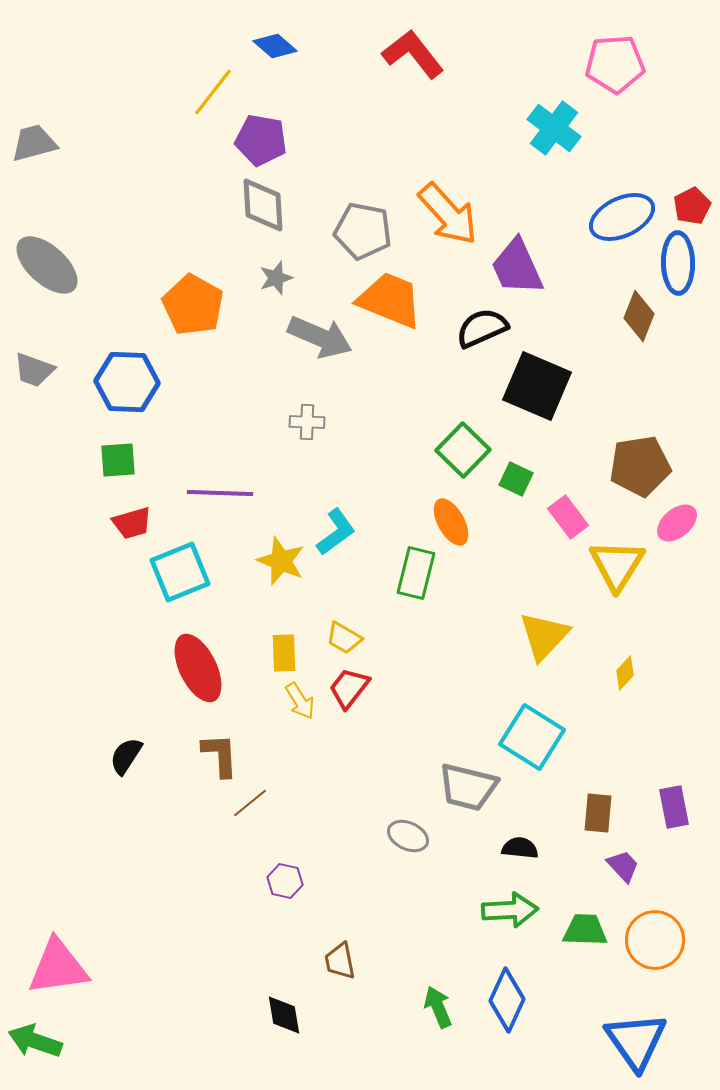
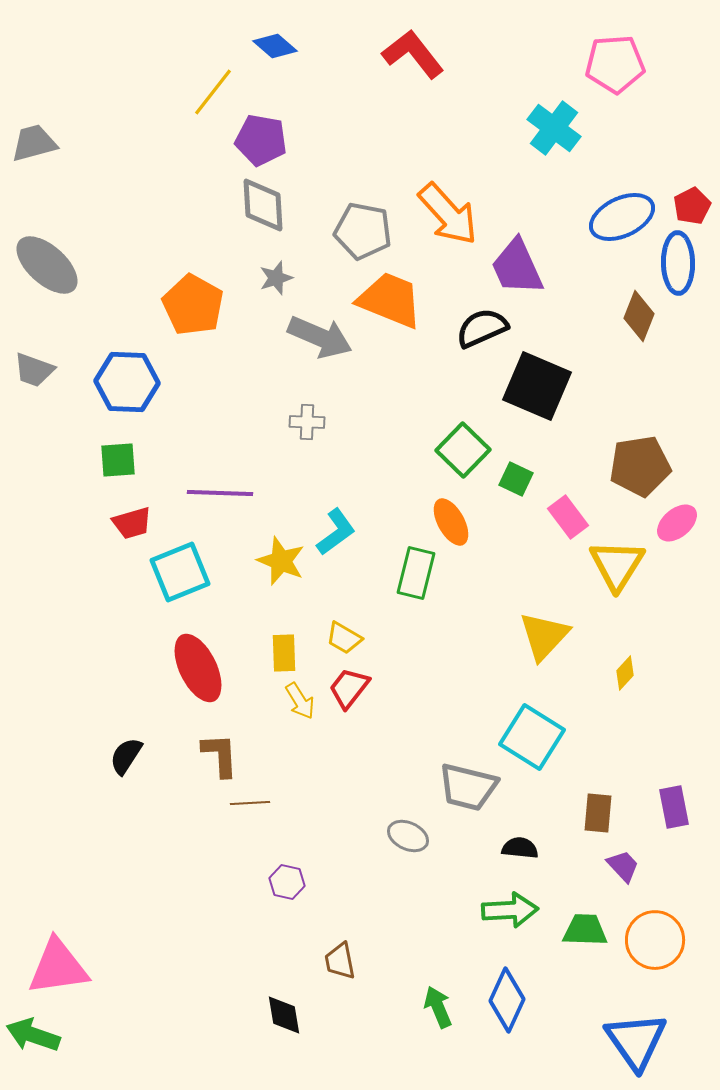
brown line at (250, 803): rotated 36 degrees clockwise
purple hexagon at (285, 881): moved 2 px right, 1 px down
green arrow at (35, 1041): moved 2 px left, 6 px up
